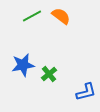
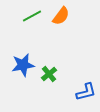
orange semicircle: rotated 90 degrees clockwise
